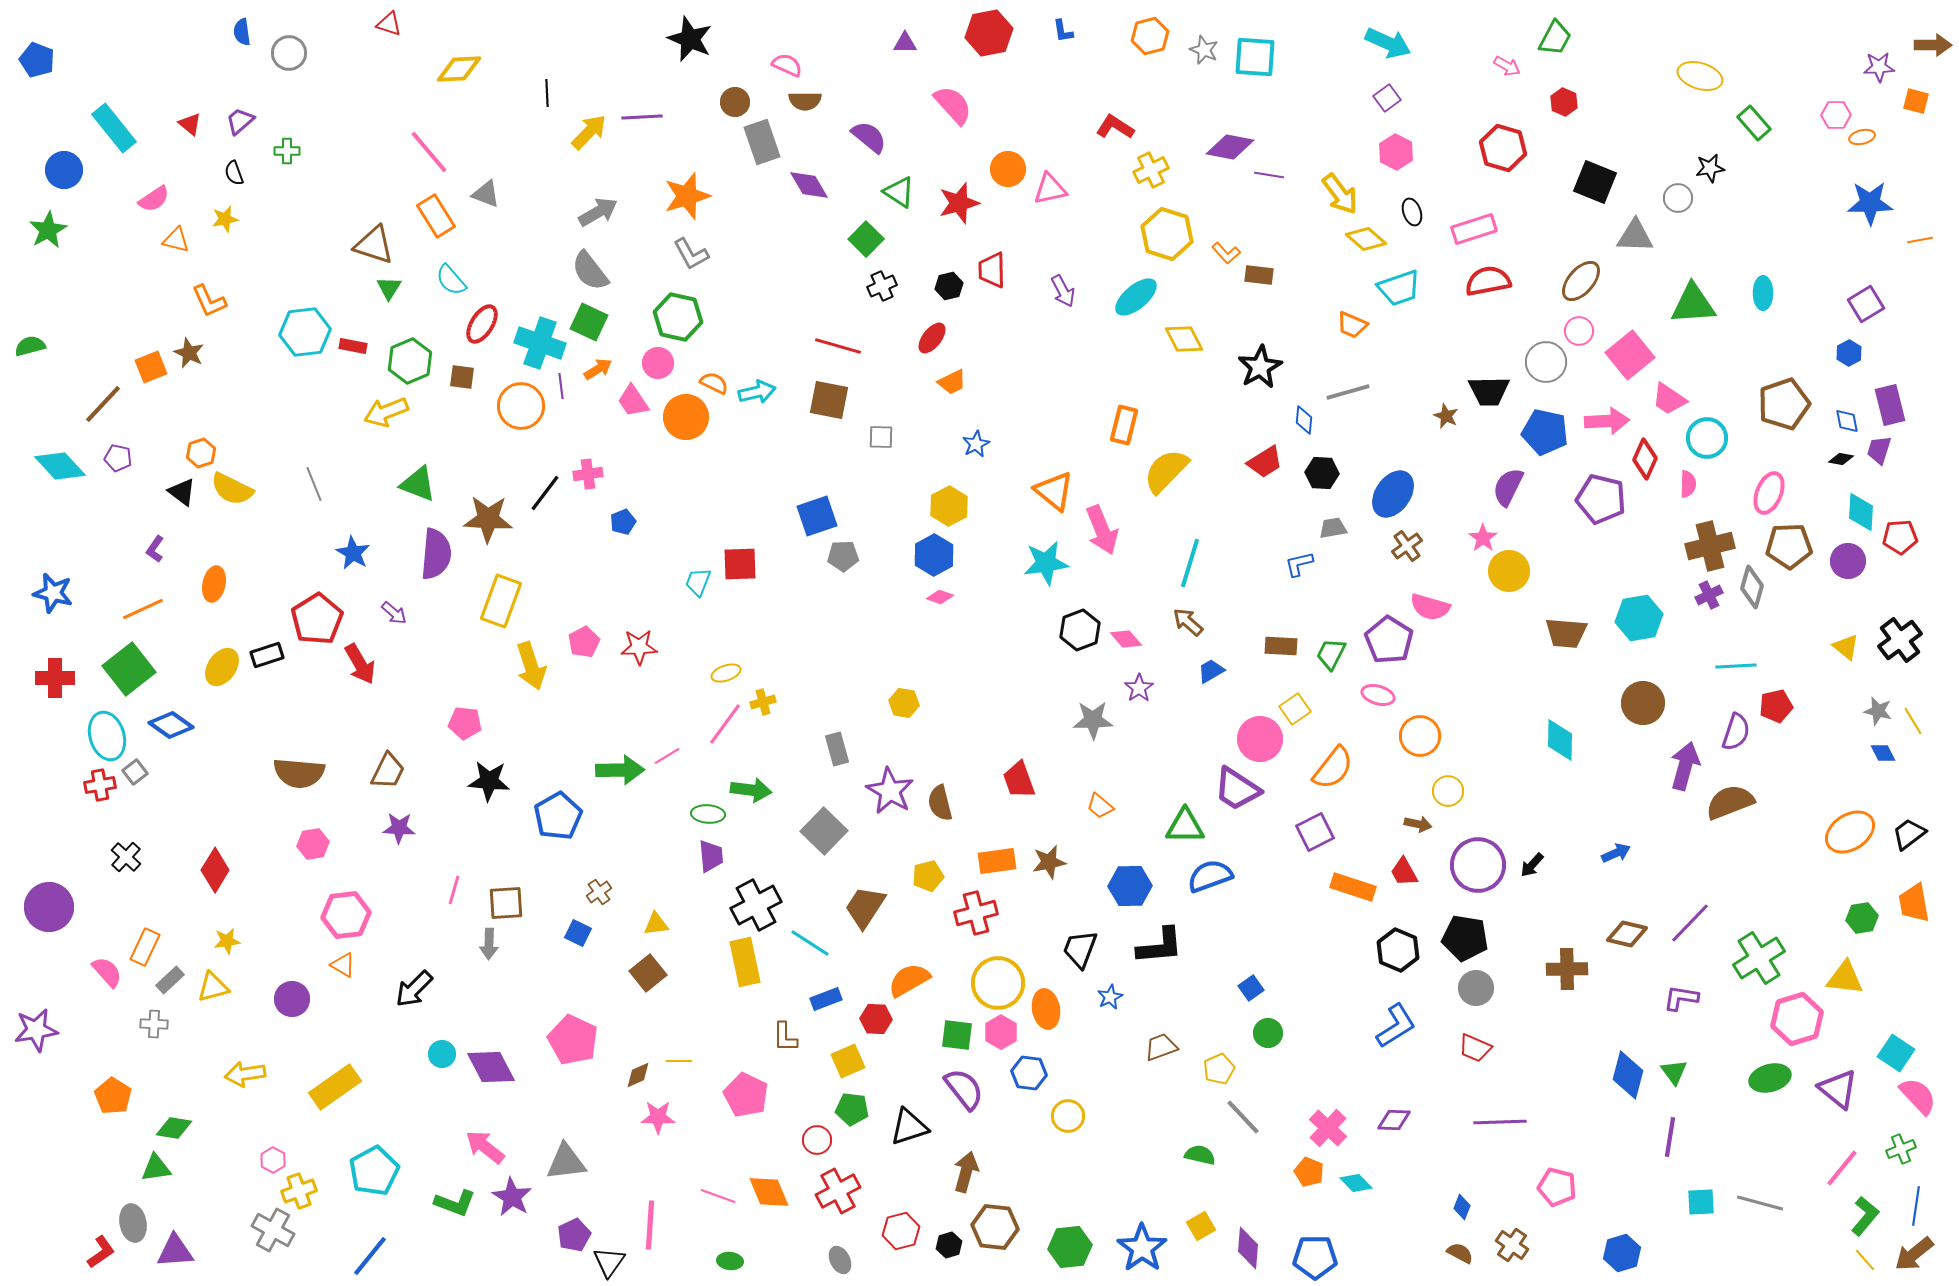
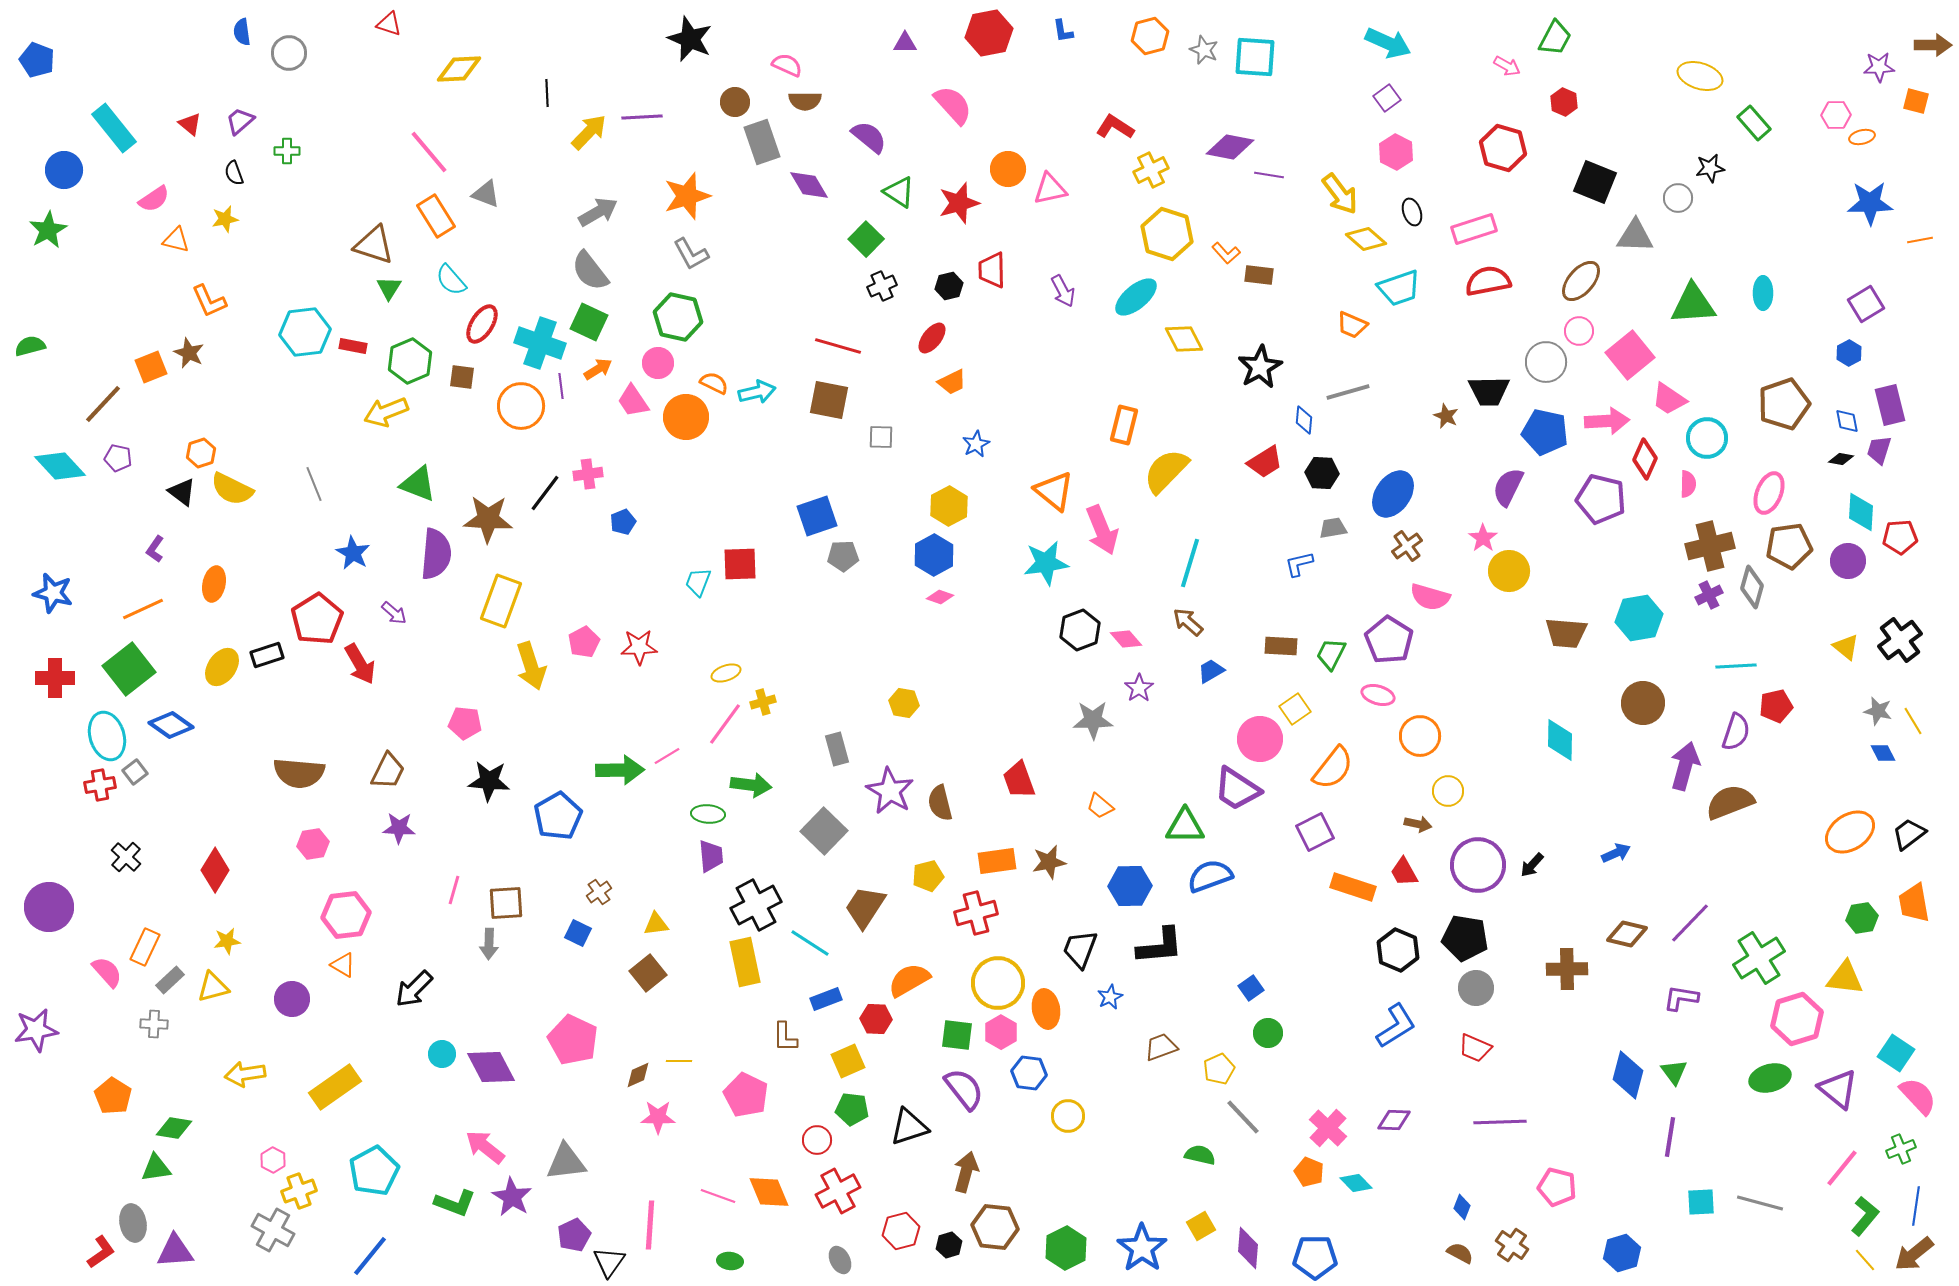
brown pentagon at (1789, 546): rotated 6 degrees counterclockwise
pink semicircle at (1430, 607): moved 10 px up
green arrow at (751, 790): moved 5 px up
green hexagon at (1070, 1247): moved 4 px left, 1 px down; rotated 21 degrees counterclockwise
